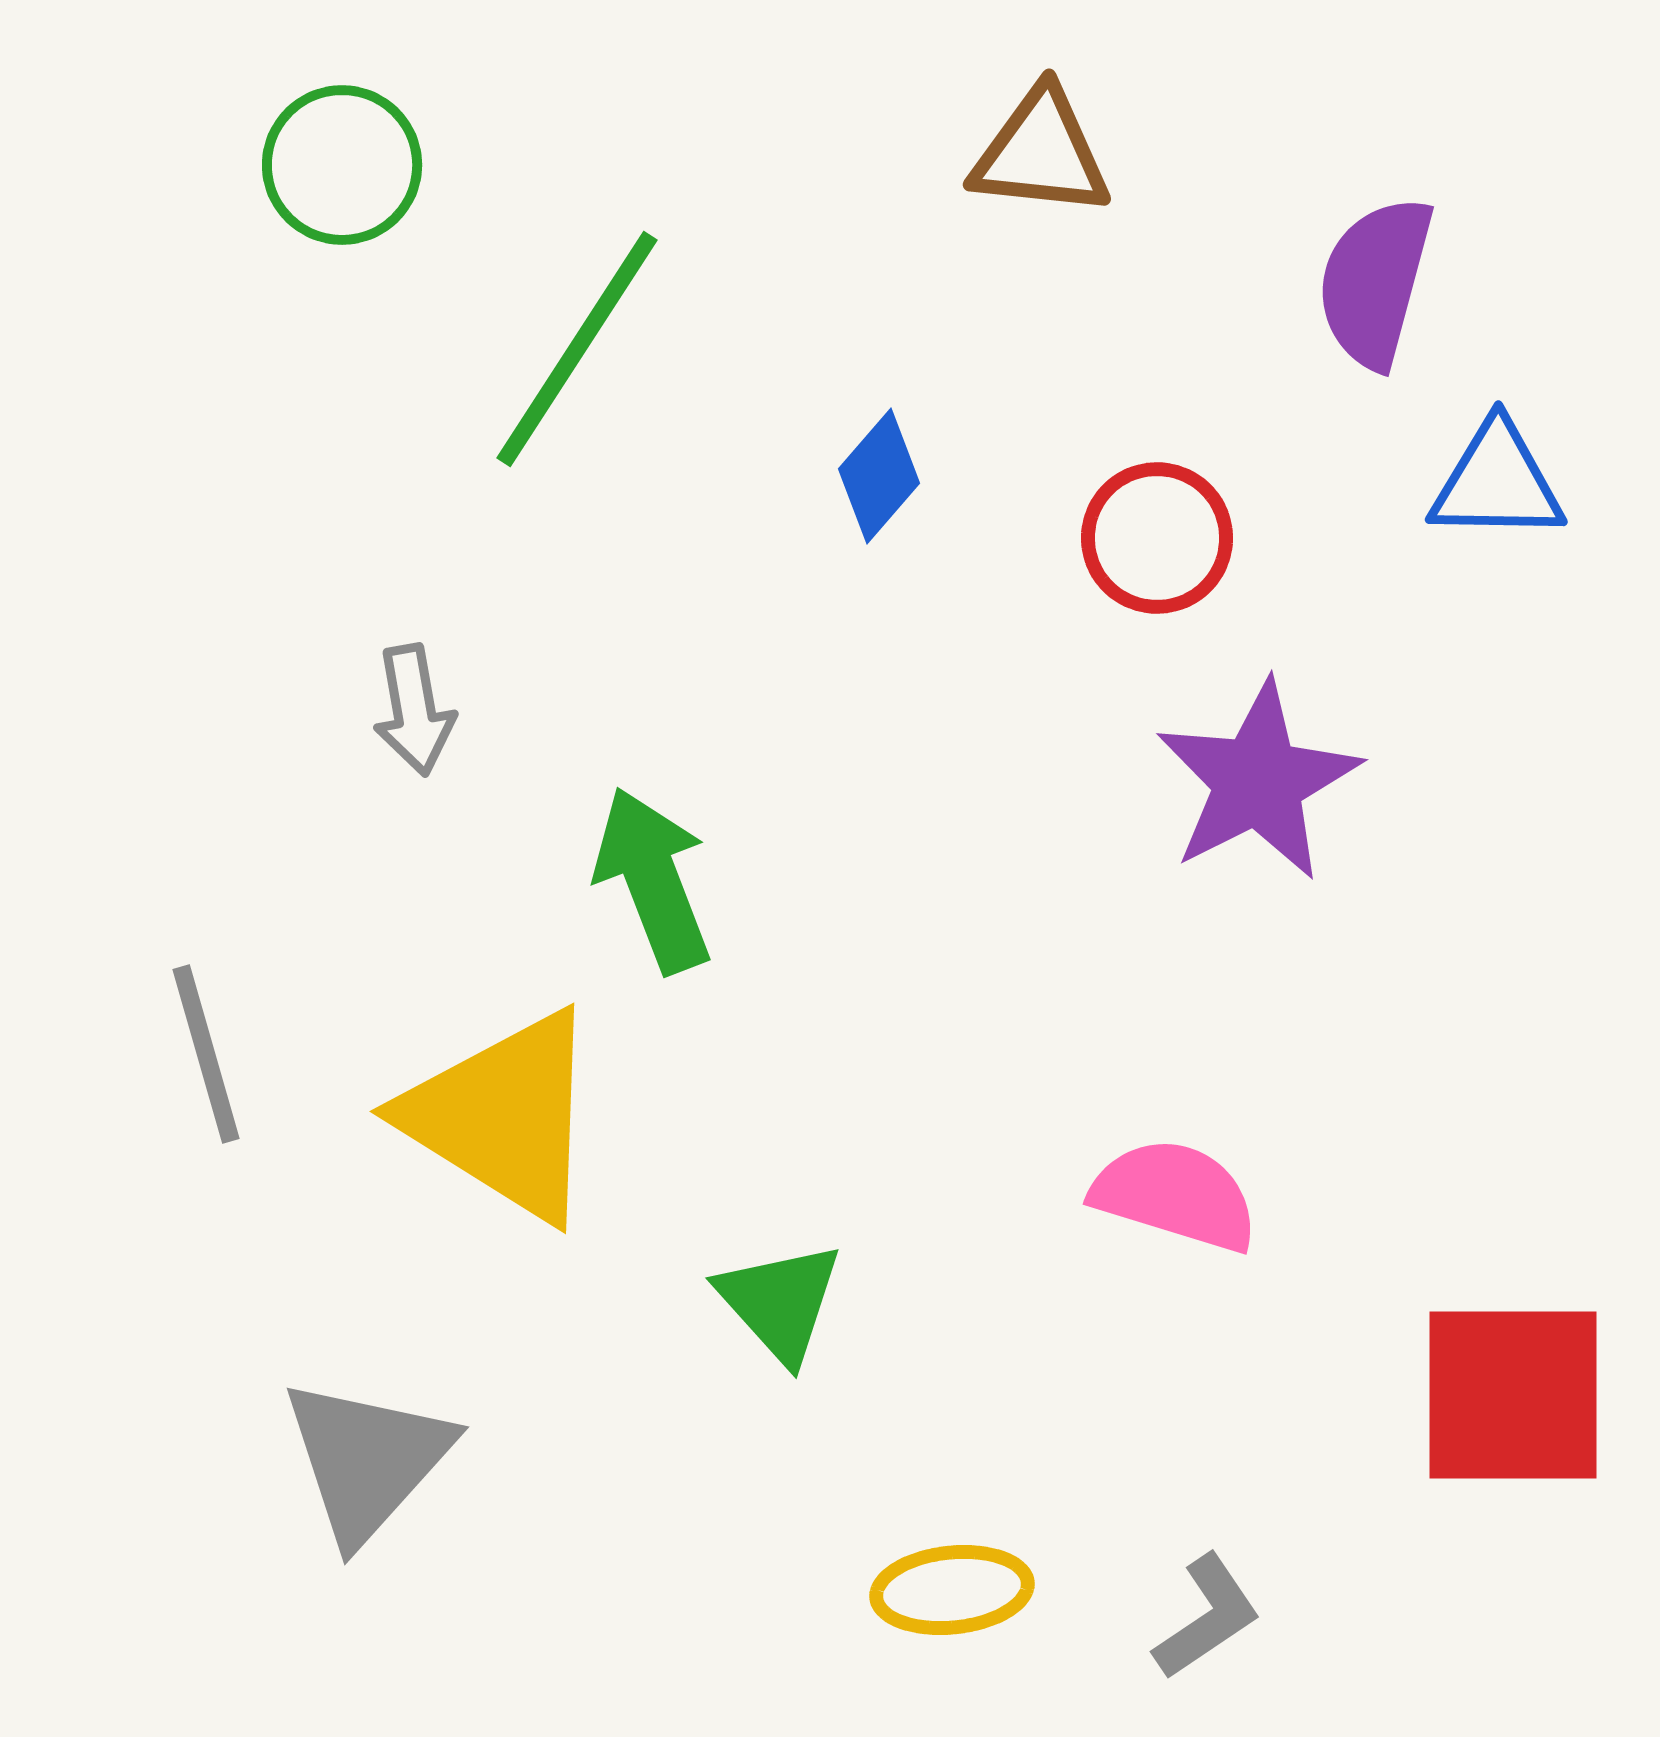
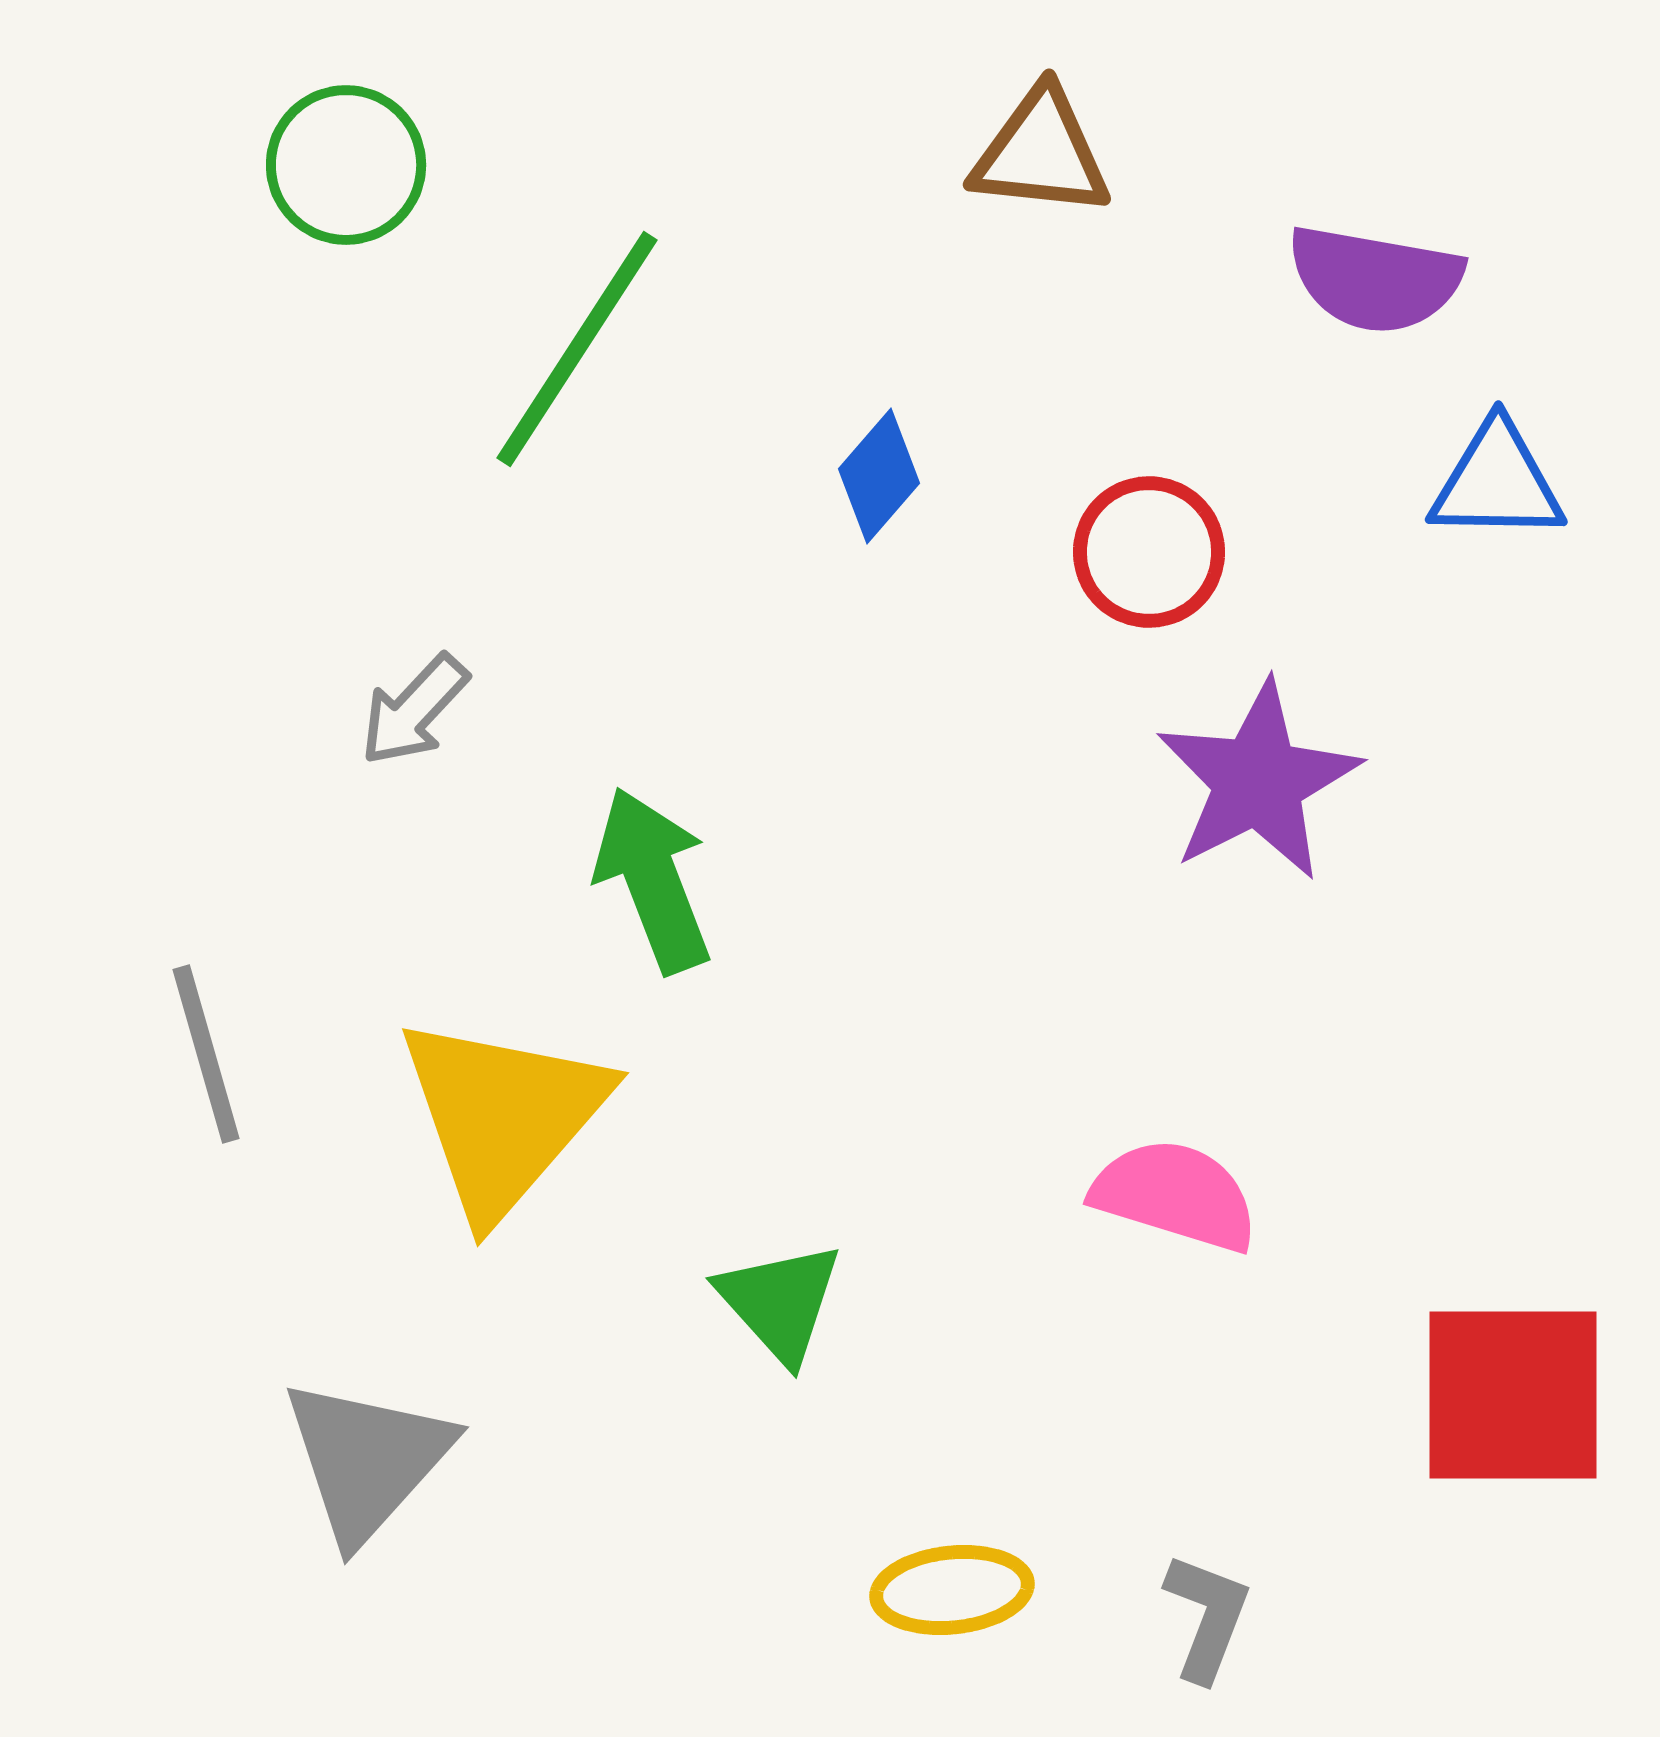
green circle: moved 4 px right
purple semicircle: moved 3 px up; rotated 95 degrees counterclockwise
red circle: moved 8 px left, 14 px down
gray arrow: rotated 53 degrees clockwise
yellow triangle: rotated 39 degrees clockwise
gray L-shape: rotated 35 degrees counterclockwise
